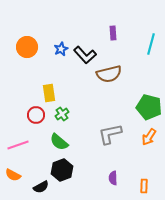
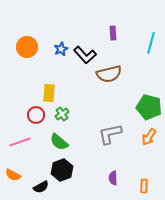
cyan line: moved 1 px up
yellow rectangle: rotated 12 degrees clockwise
pink line: moved 2 px right, 3 px up
